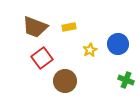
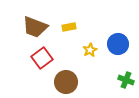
brown circle: moved 1 px right, 1 px down
